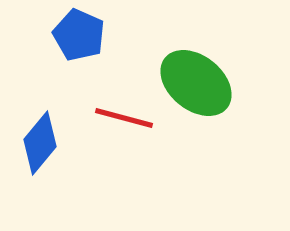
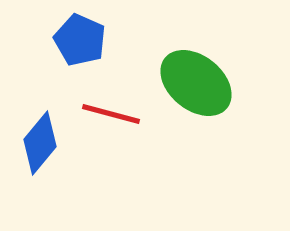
blue pentagon: moved 1 px right, 5 px down
red line: moved 13 px left, 4 px up
